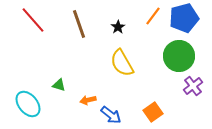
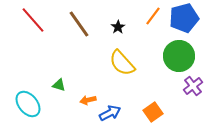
brown line: rotated 16 degrees counterclockwise
yellow semicircle: rotated 12 degrees counterclockwise
blue arrow: moved 1 px left, 2 px up; rotated 65 degrees counterclockwise
